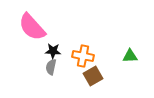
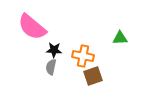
pink semicircle: rotated 8 degrees counterclockwise
black star: moved 1 px right, 1 px up
green triangle: moved 10 px left, 18 px up
brown square: rotated 12 degrees clockwise
